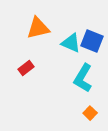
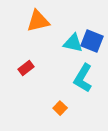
orange triangle: moved 7 px up
cyan triangle: moved 2 px right; rotated 10 degrees counterclockwise
orange square: moved 30 px left, 5 px up
